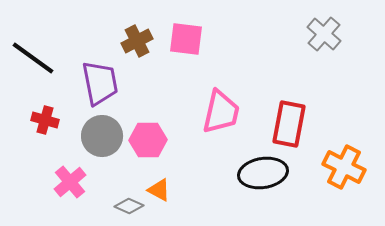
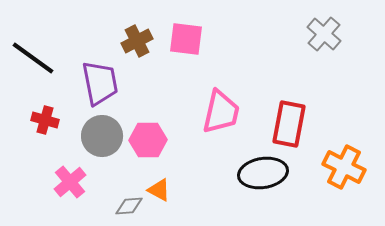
gray diamond: rotated 28 degrees counterclockwise
